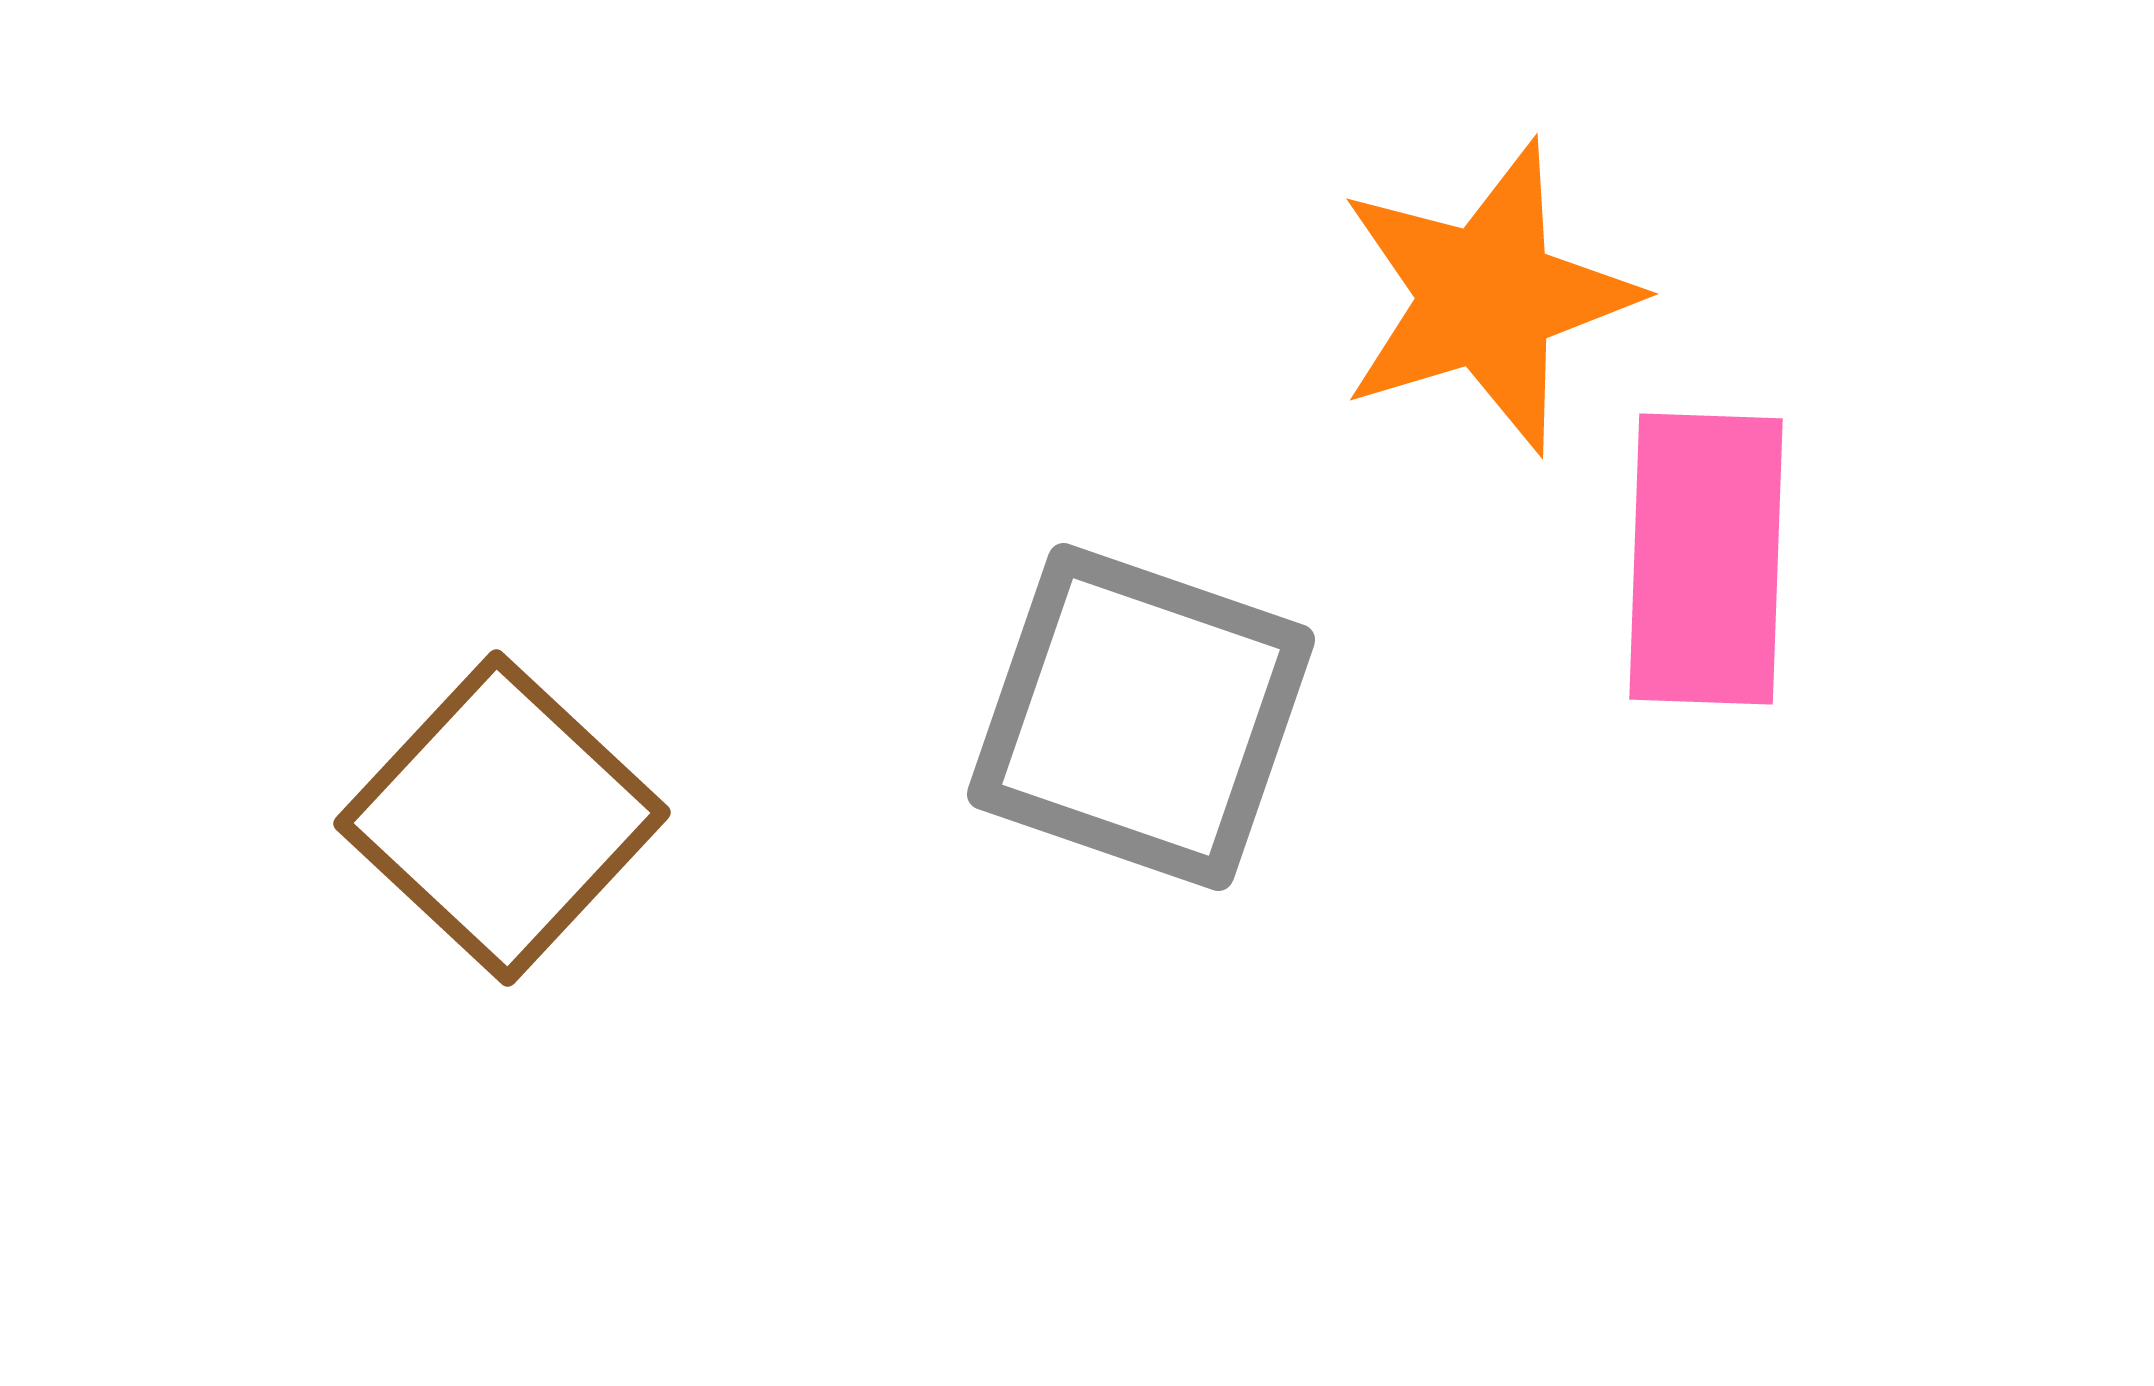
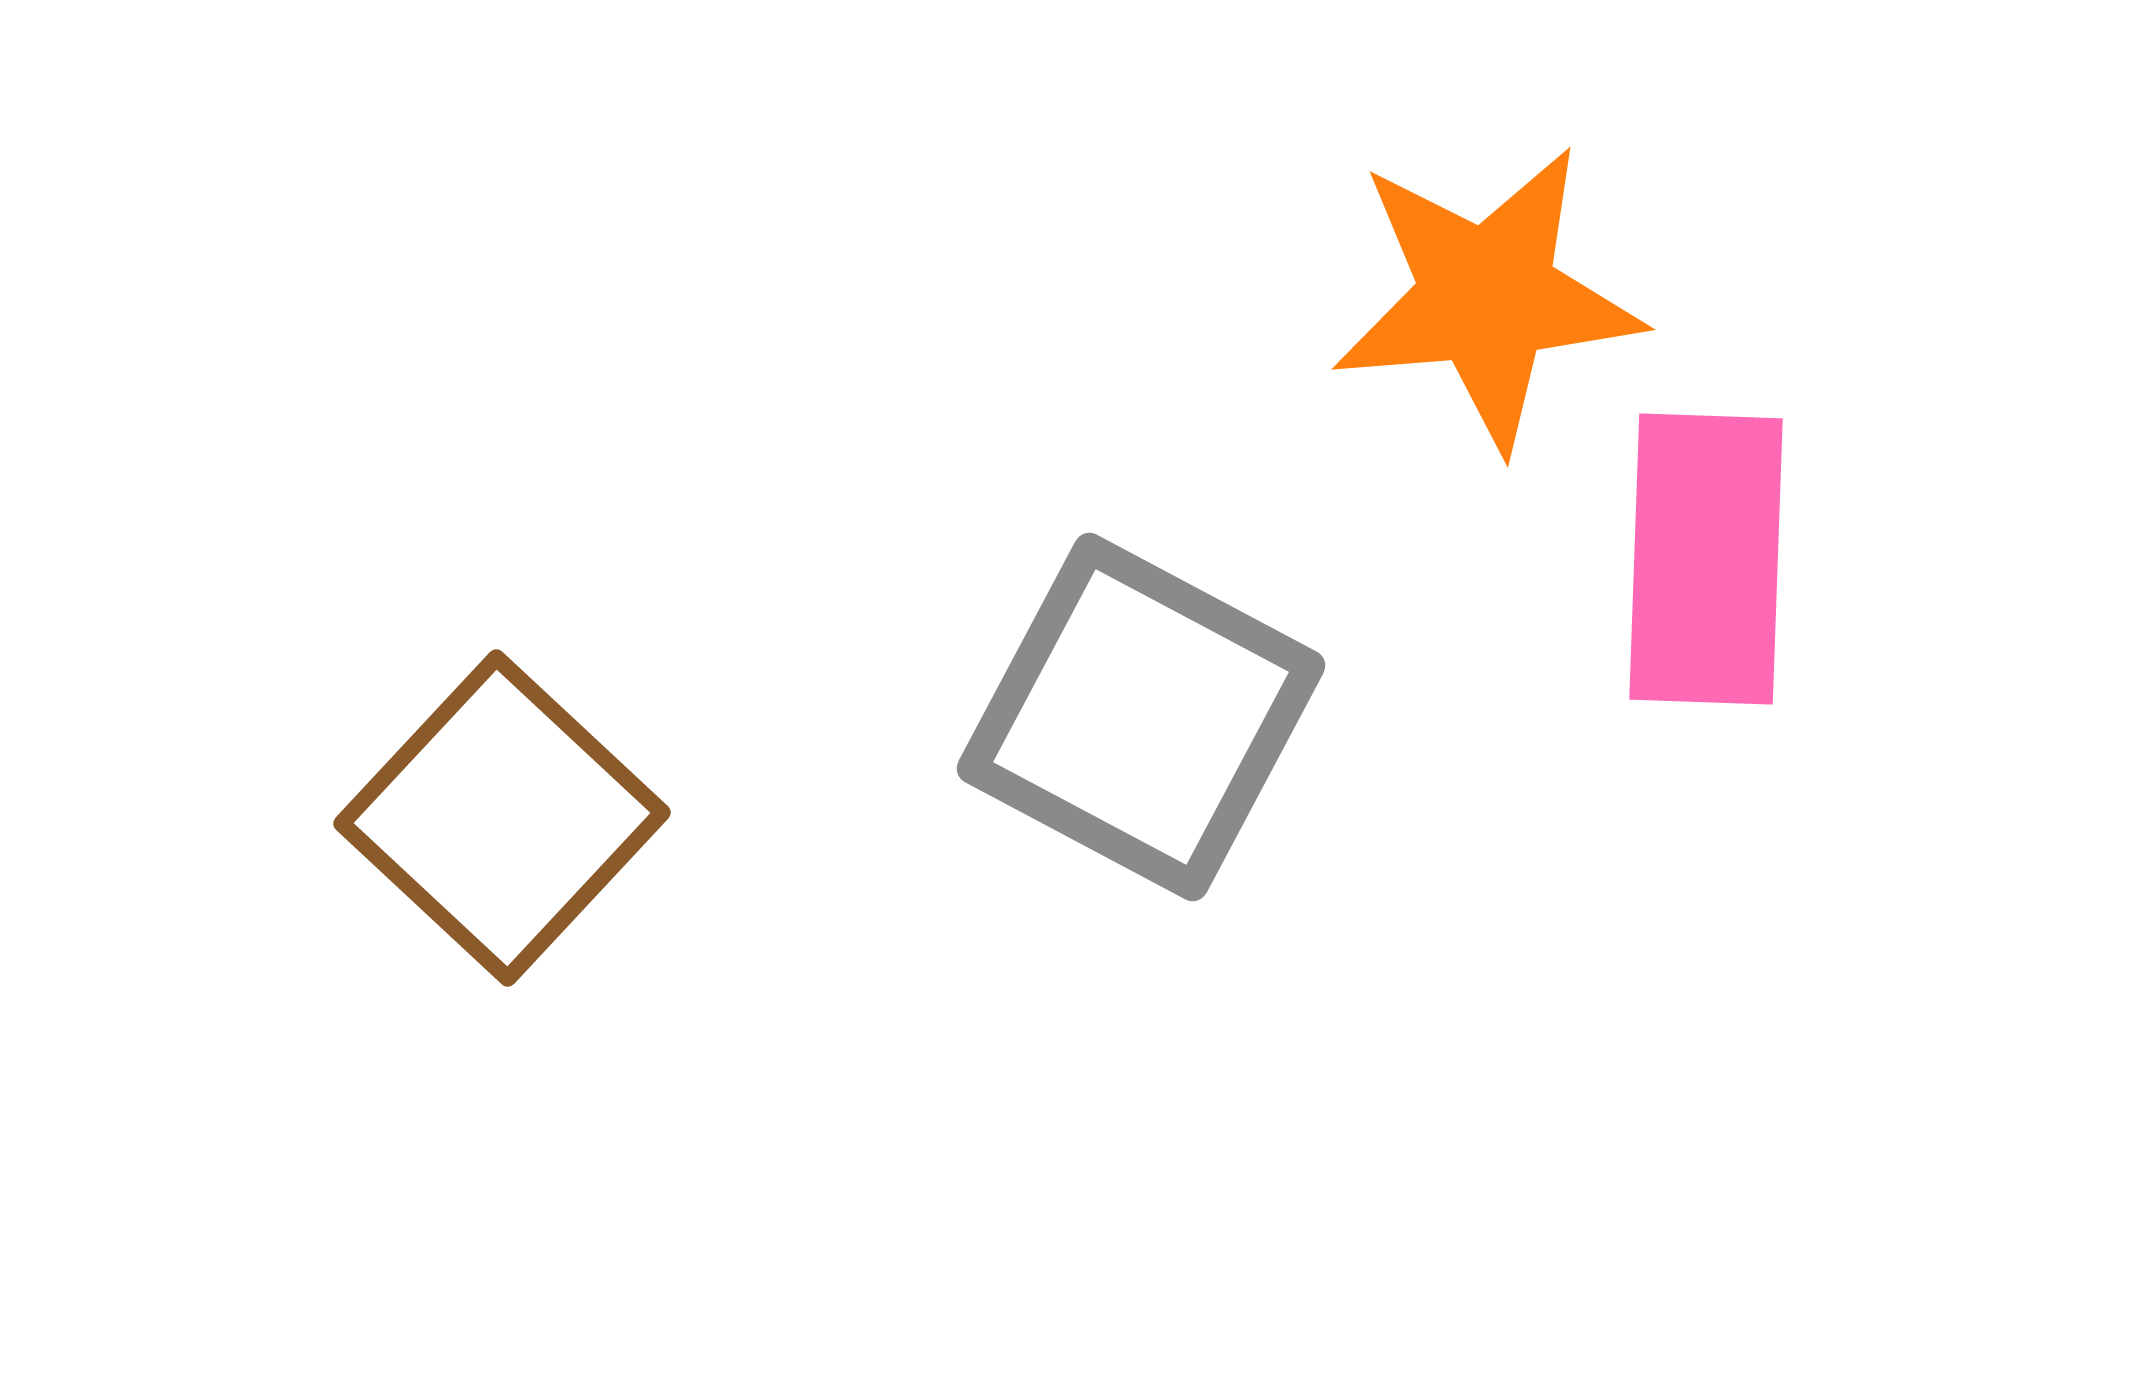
orange star: rotated 12 degrees clockwise
gray square: rotated 9 degrees clockwise
